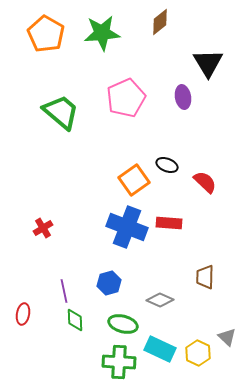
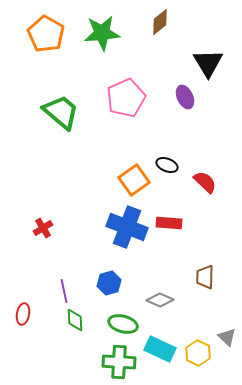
purple ellipse: moved 2 px right; rotated 15 degrees counterclockwise
